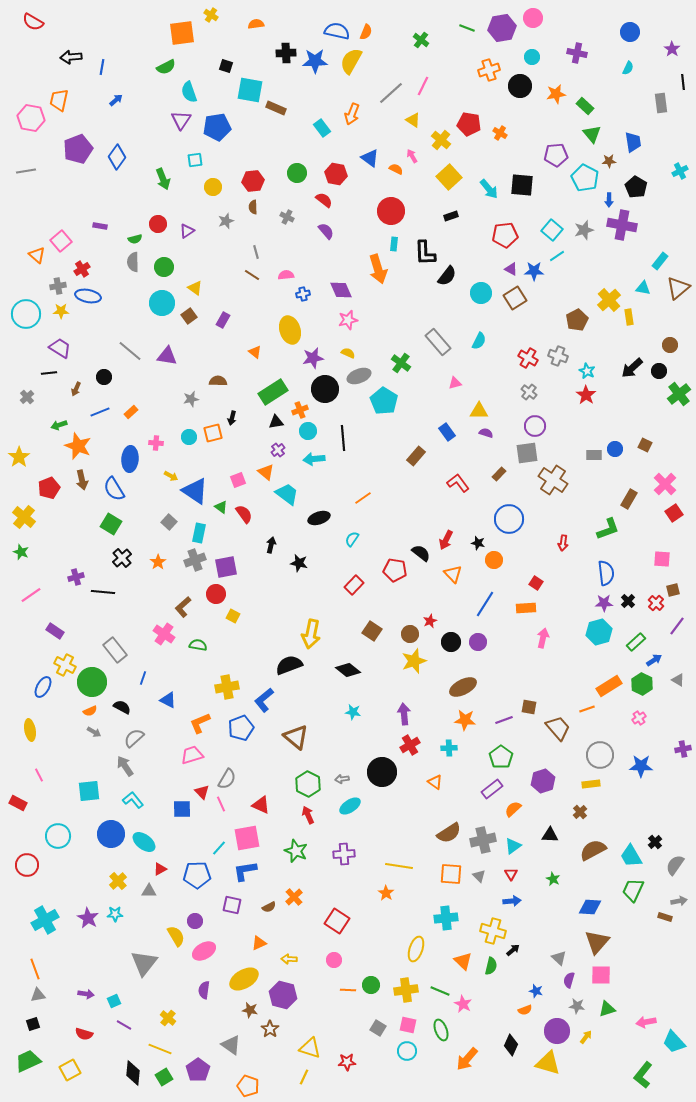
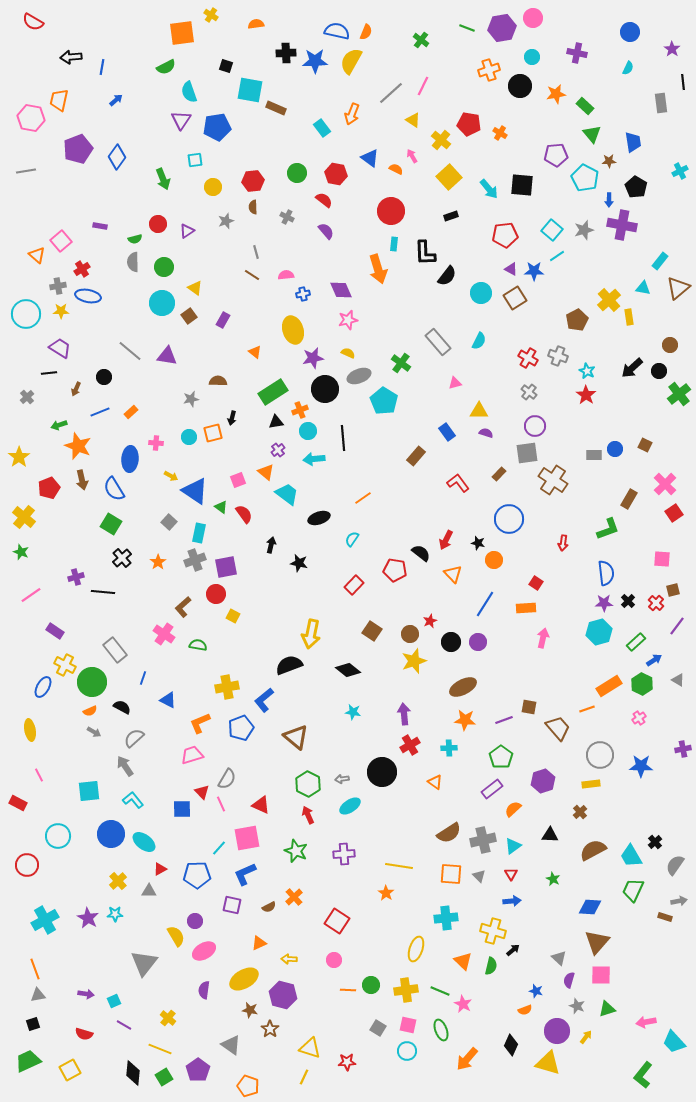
yellow ellipse at (290, 330): moved 3 px right
blue L-shape at (245, 871): moved 3 px down; rotated 15 degrees counterclockwise
gray star at (577, 1006): rotated 14 degrees clockwise
